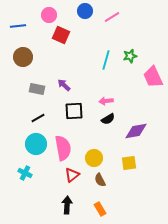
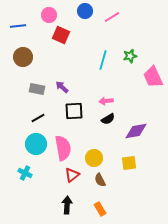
cyan line: moved 3 px left
purple arrow: moved 2 px left, 2 px down
